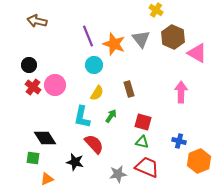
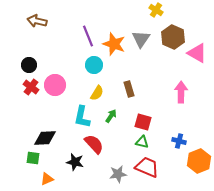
gray triangle: rotated 12 degrees clockwise
red cross: moved 2 px left
black diamond: rotated 60 degrees counterclockwise
